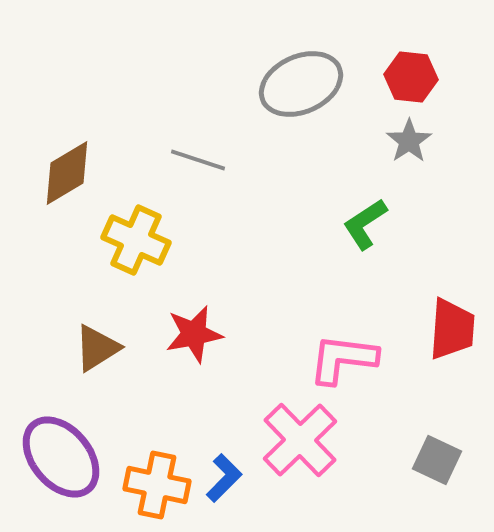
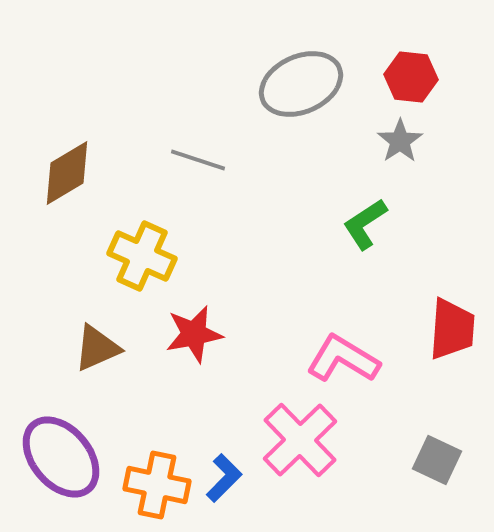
gray star: moved 9 px left
yellow cross: moved 6 px right, 16 px down
brown triangle: rotated 8 degrees clockwise
pink L-shape: rotated 24 degrees clockwise
